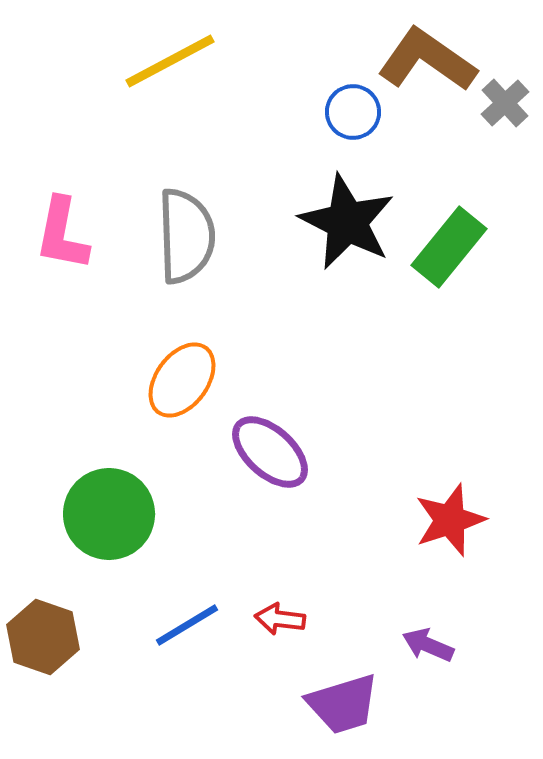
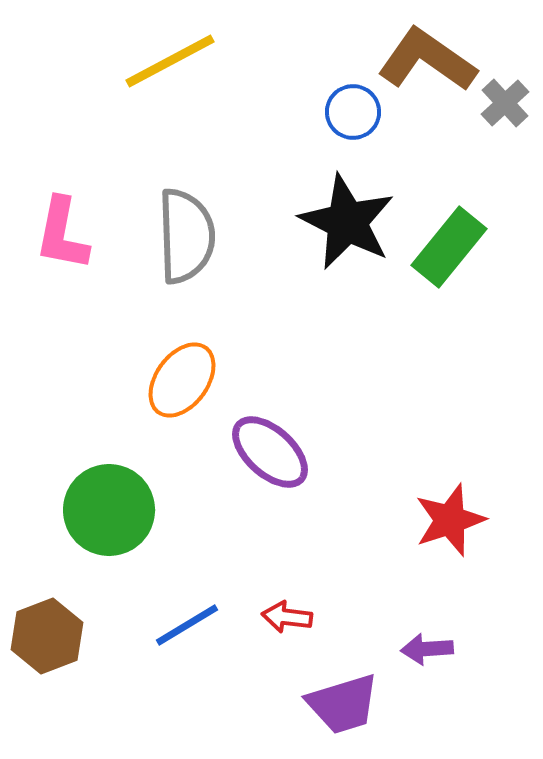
green circle: moved 4 px up
red arrow: moved 7 px right, 2 px up
brown hexagon: moved 4 px right, 1 px up; rotated 20 degrees clockwise
purple arrow: moved 1 px left, 4 px down; rotated 27 degrees counterclockwise
